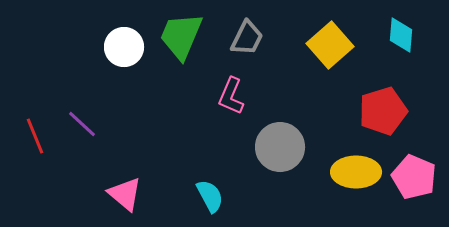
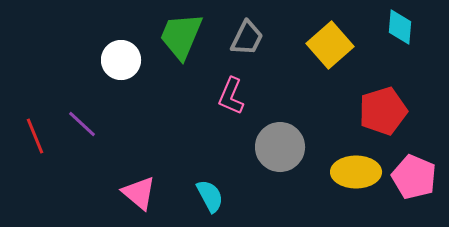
cyan diamond: moved 1 px left, 8 px up
white circle: moved 3 px left, 13 px down
pink triangle: moved 14 px right, 1 px up
